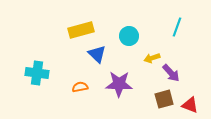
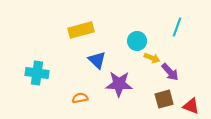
cyan circle: moved 8 px right, 5 px down
blue triangle: moved 6 px down
yellow arrow: rotated 140 degrees counterclockwise
purple arrow: moved 1 px left, 1 px up
orange semicircle: moved 11 px down
red triangle: moved 1 px right, 1 px down
